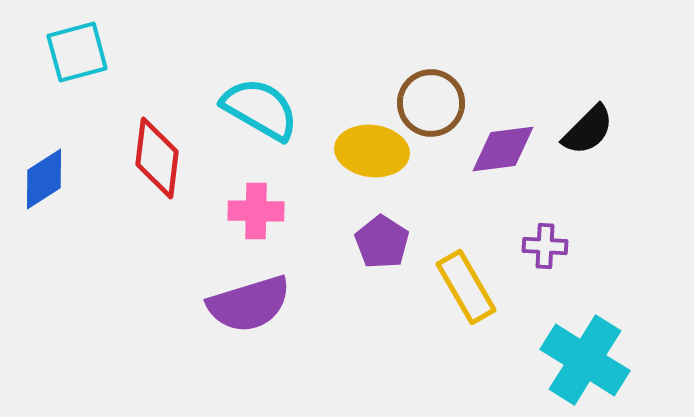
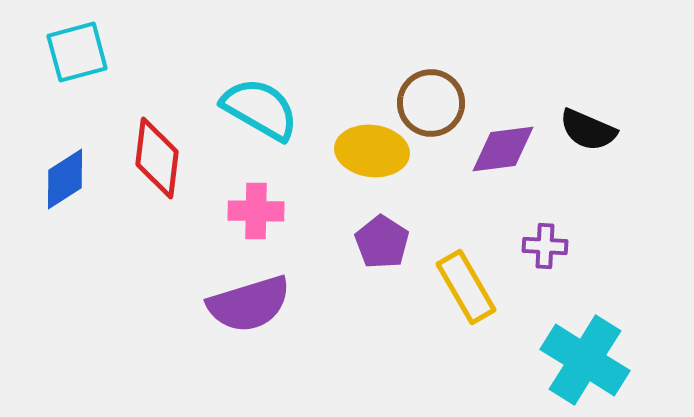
black semicircle: rotated 68 degrees clockwise
blue diamond: moved 21 px right
